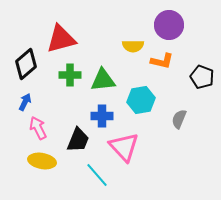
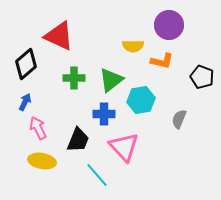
red triangle: moved 2 px left, 3 px up; rotated 40 degrees clockwise
green cross: moved 4 px right, 3 px down
green triangle: moved 8 px right; rotated 32 degrees counterclockwise
blue cross: moved 2 px right, 2 px up
